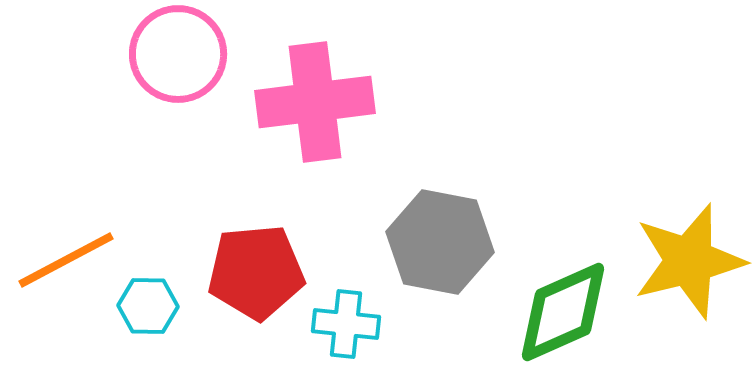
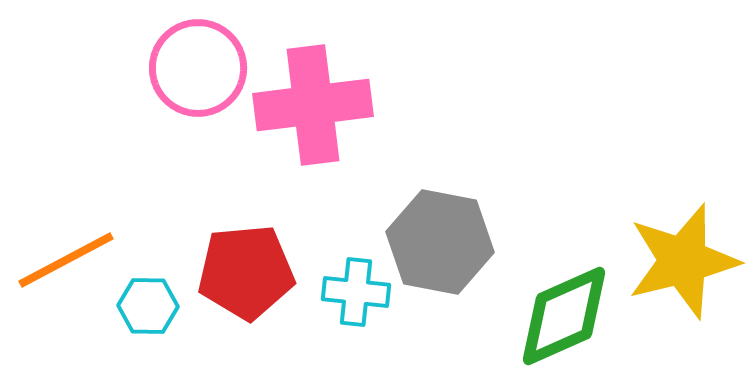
pink circle: moved 20 px right, 14 px down
pink cross: moved 2 px left, 3 px down
yellow star: moved 6 px left
red pentagon: moved 10 px left
green diamond: moved 1 px right, 4 px down
cyan cross: moved 10 px right, 32 px up
